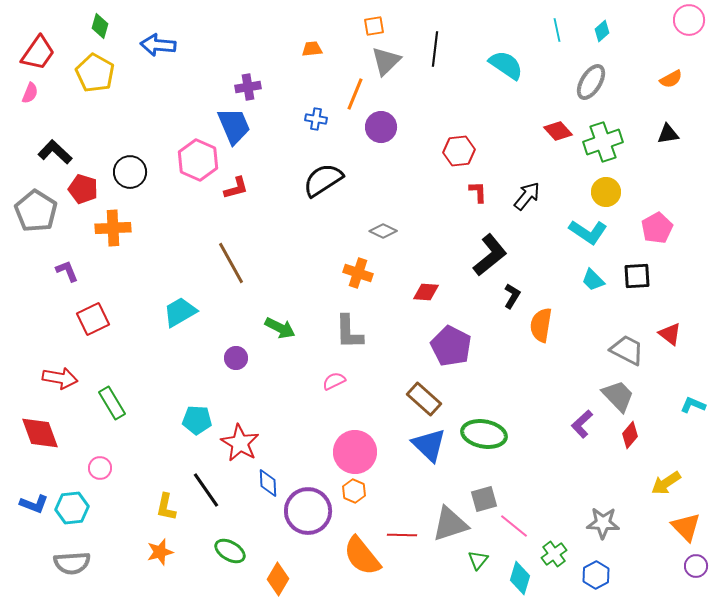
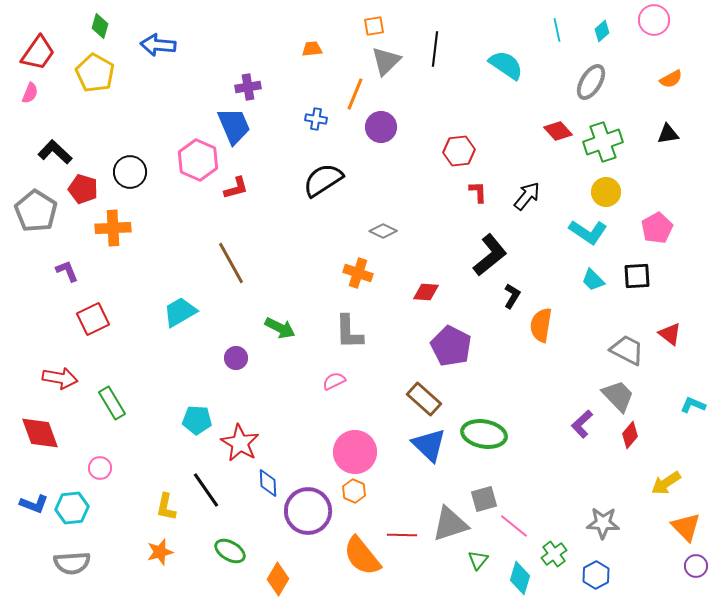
pink circle at (689, 20): moved 35 px left
